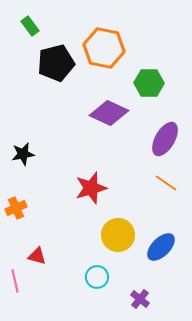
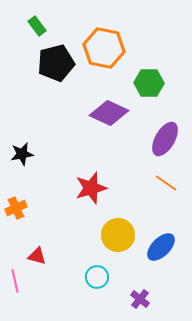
green rectangle: moved 7 px right
black star: moved 1 px left
